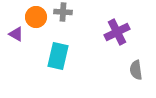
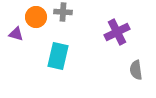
purple triangle: rotated 14 degrees counterclockwise
